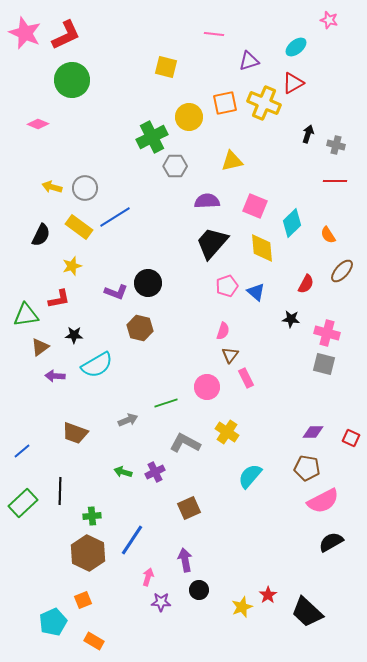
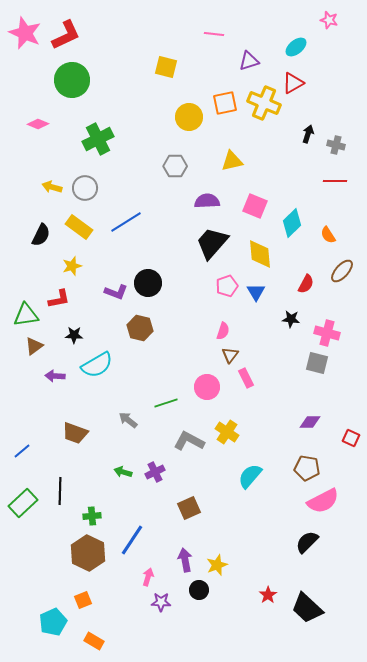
green cross at (152, 137): moved 54 px left, 2 px down
blue line at (115, 217): moved 11 px right, 5 px down
yellow diamond at (262, 248): moved 2 px left, 6 px down
blue triangle at (256, 292): rotated 18 degrees clockwise
brown triangle at (40, 347): moved 6 px left, 1 px up
gray square at (324, 364): moved 7 px left, 1 px up
gray arrow at (128, 420): rotated 120 degrees counterclockwise
purple diamond at (313, 432): moved 3 px left, 10 px up
gray L-shape at (185, 443): moved 4 px right, 2 px up
black semicircle at (331, 542): moved 24 px left; rotated 15 degrees counterclockwise
yellow star at (242, 607): moved 25 px left, 42 px up
black trapezoid at (307, 612): moved 4 px up
